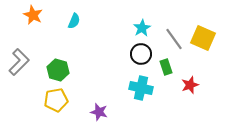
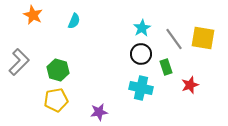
yellow square: rotated 15 degrees counterclockwise
purple star: rotated 24 degrees counterclockwise
